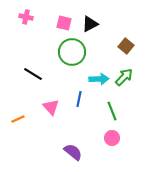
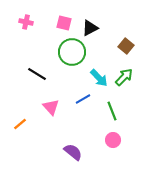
pink cross: moved 5 px down
black triangle: moved 4 px down
black line: moved 4 px right
cyan arrow: moved 1 px up; rotated 48 degrees clockwise
blue line: moved 4 px right; rotated 49 degrees clockwise
orange line: moved 2 px right, 5 px down; rotated 16 degrees counterclockwise
pink circle: moved 1 px right, 2 px down
